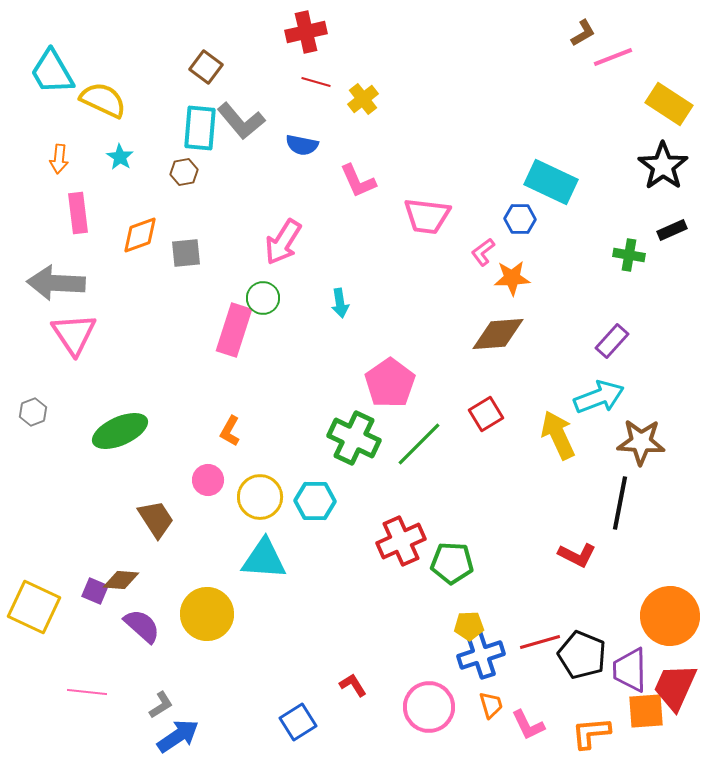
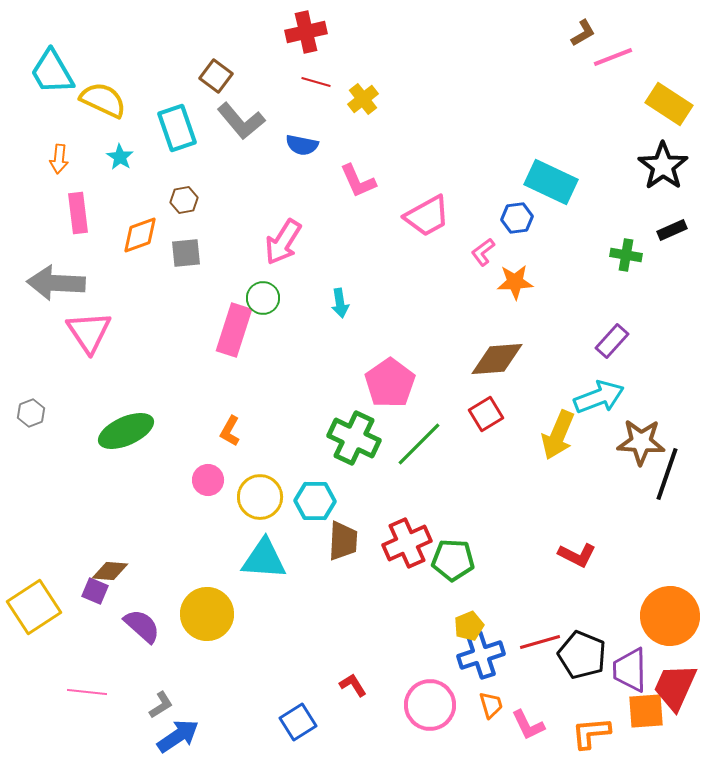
brown square at (206, 67): moved 10 px right, 9 px down
cyan rectangle at (200, 128): moved 23 px left; rotated 24 degrees counterclockwise
brown hexagon at (184, 172): moved 28 px down
pink trapezoid at (427, 216): rotated 36 degrees counterclockwise
blue hexagon at (520, 219): moved 3 px left, 1 px up; rotated 8 degrees counterclockwise
green cross at (629, 255): moved 3 px left
orange star at (512, 278): moved 3 px right, 4 px down
pink triangle at (74, 334): moved 15 px right, 2 px up
brown diamond at (498, 334): moved 1 px left, 25 px down
gray hexagon at (33, 412): moved 2 px left, 1 px down
green ellipse at (120, 431): moved 6 px right
yellow arrow at (558, 435): rotated 132 degrees counterclockwise
black line at (620, 503): moved 47 px right, 29 px up; rotated 8 degrees clockwise
brown trapezoid at (156, 519): moved 187 px right, 22 px down; rotated 36 degrees clockwise
red cross at (401, 541): moved 6 px right, 2 px down
green pentagon at (452, 563): moved 1 px right, 3 px up
brown diamond at (121, 580): moved 11 px left, 9 px up
yellow square at (34, 607): rotated 32 degrees clockwise
yellow pentagon at (469, 626): rotated 20 degrees counterclockwise
pink circle at (429, 707): moved 1 px right, 2 px up
